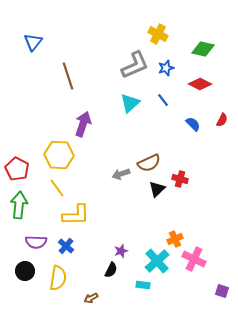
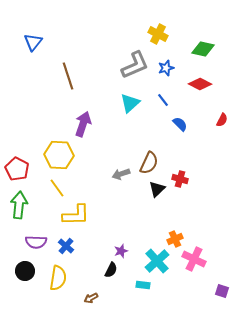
blue semicircle: moved 13 px left
brown semicircle: rotated 40 degrees counterclockwise
